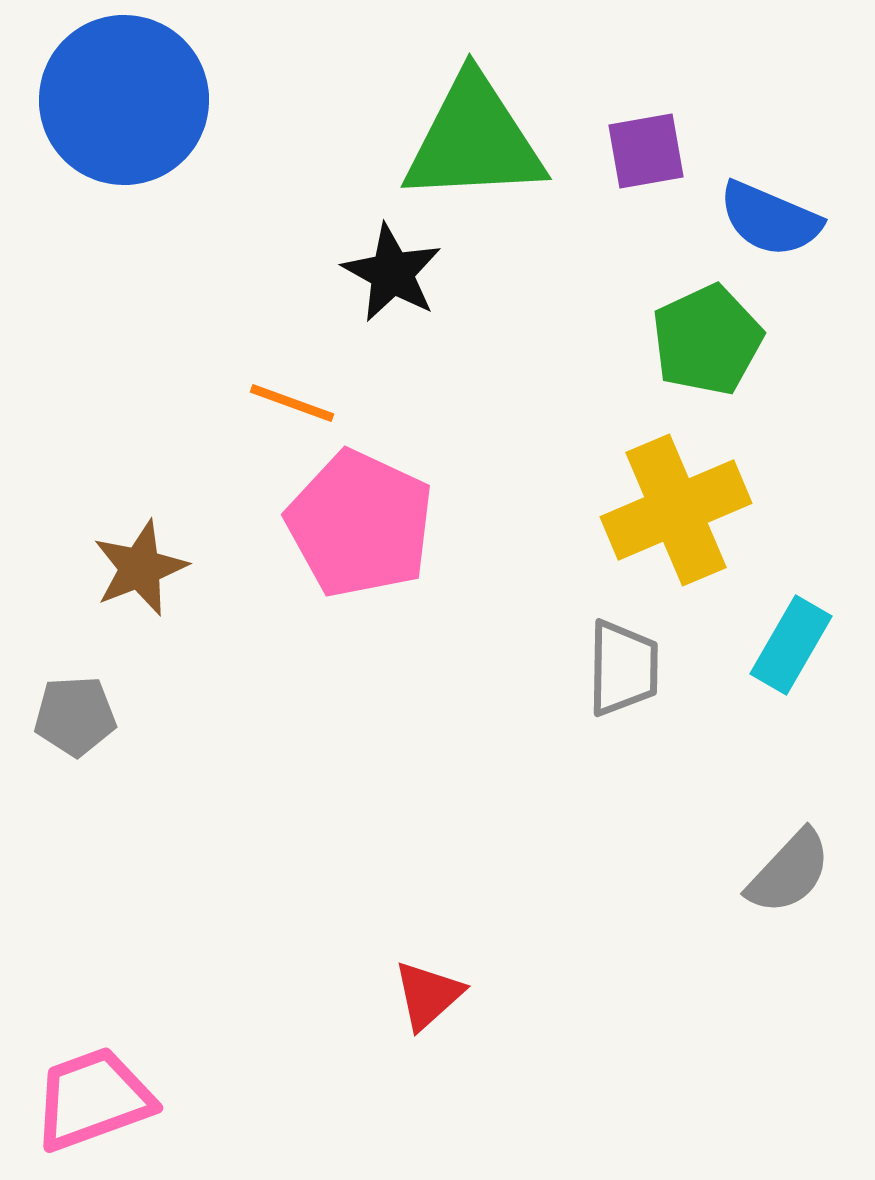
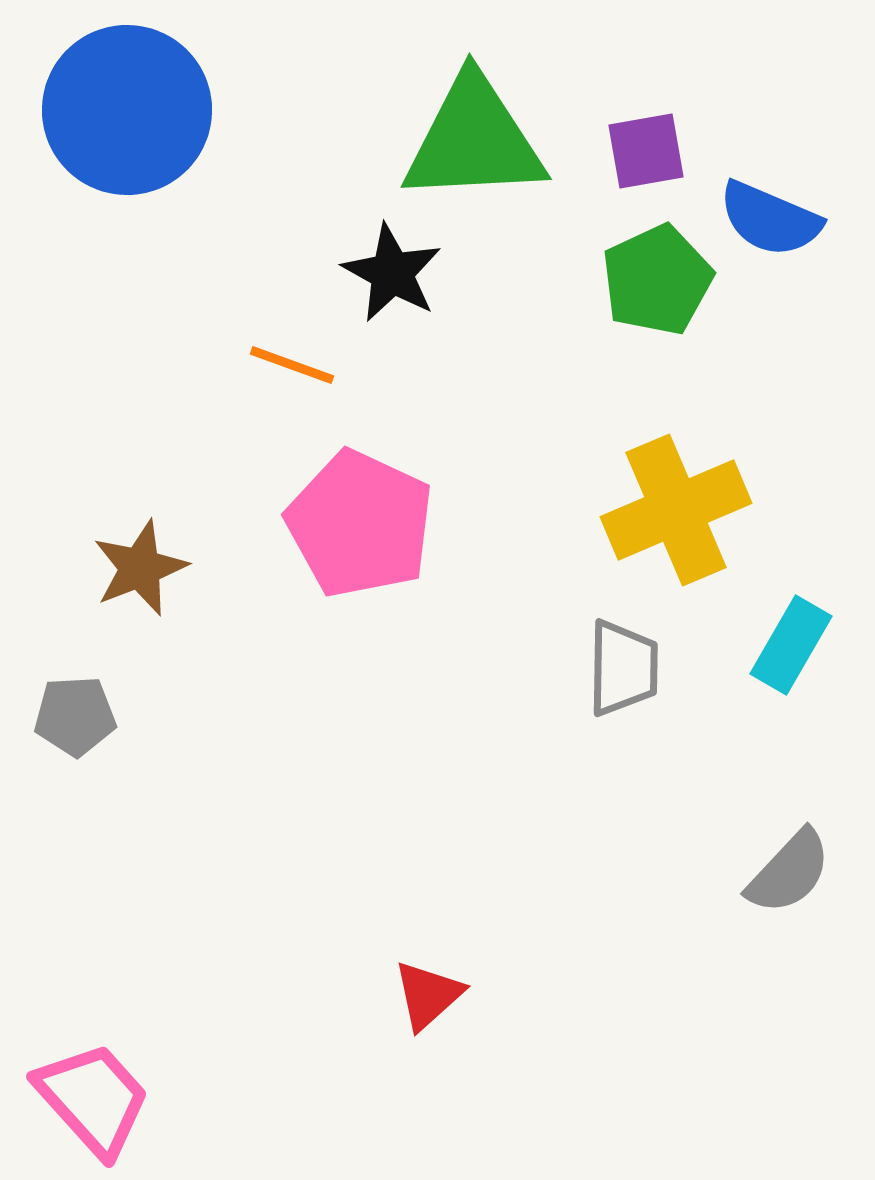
blue circle: moved 3 px right, 10 px down
green pentagon: moved 50 px left, 60 px up
orange line: moved 38 px up
pink trapezoid: rotated 68 degrees clockwise
